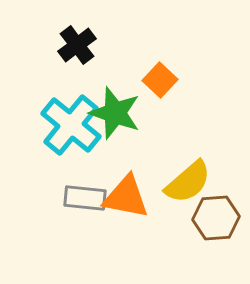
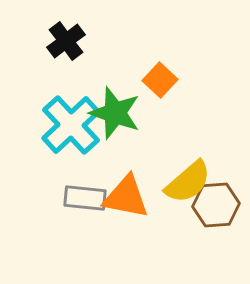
black cross: moved 11 px left, 4 px up
cyan cross: rotated 8 degrees clockwise
brown hexagon: moved 13 px up
